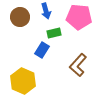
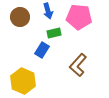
blue arrow: moved 2 px right
